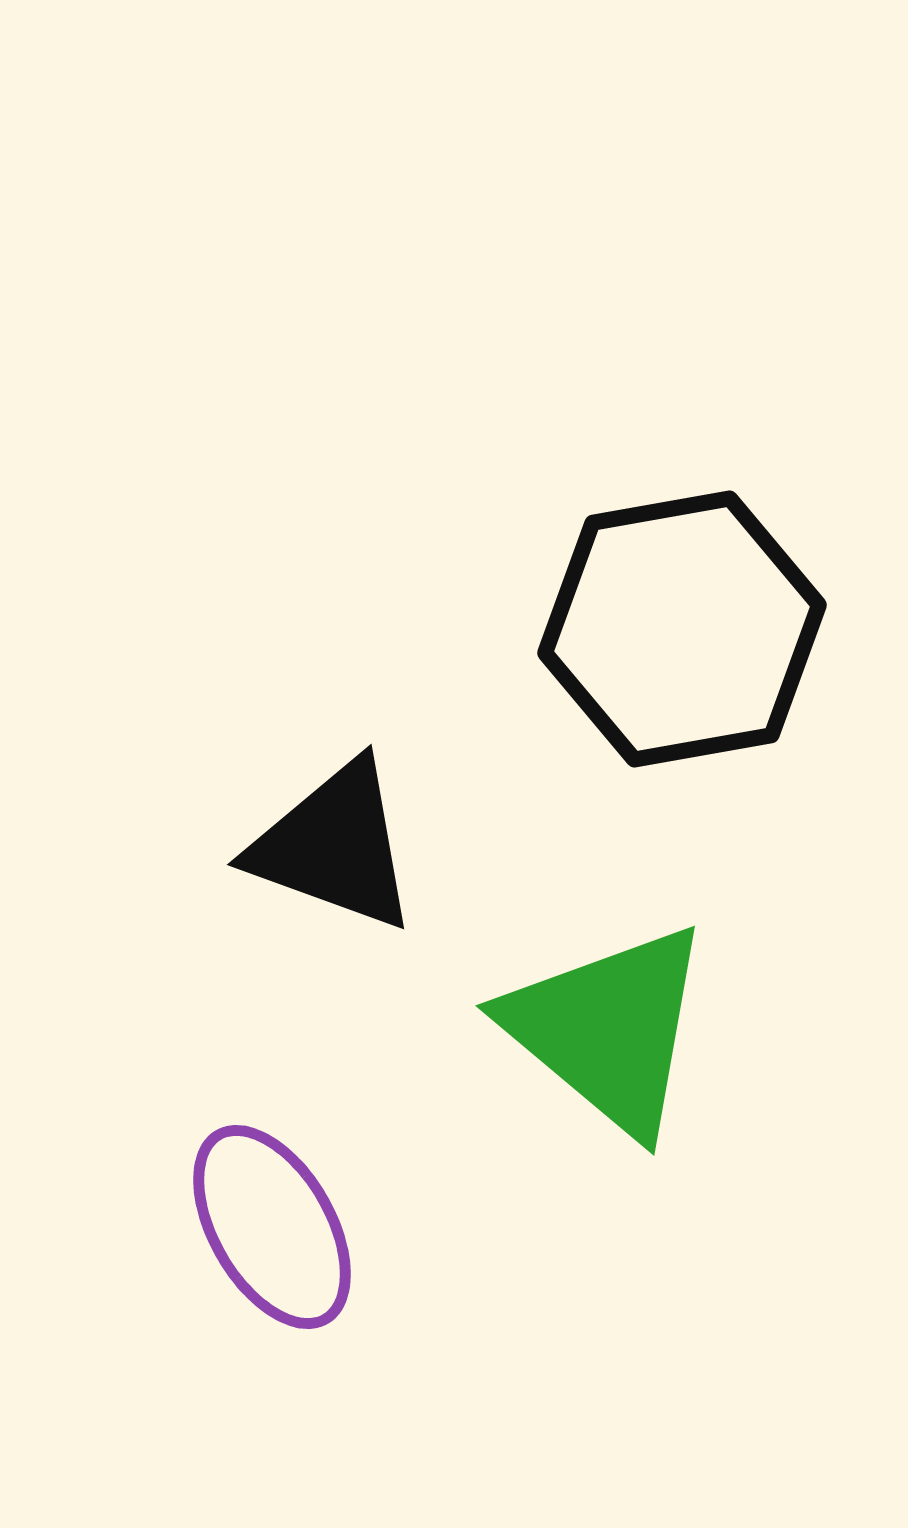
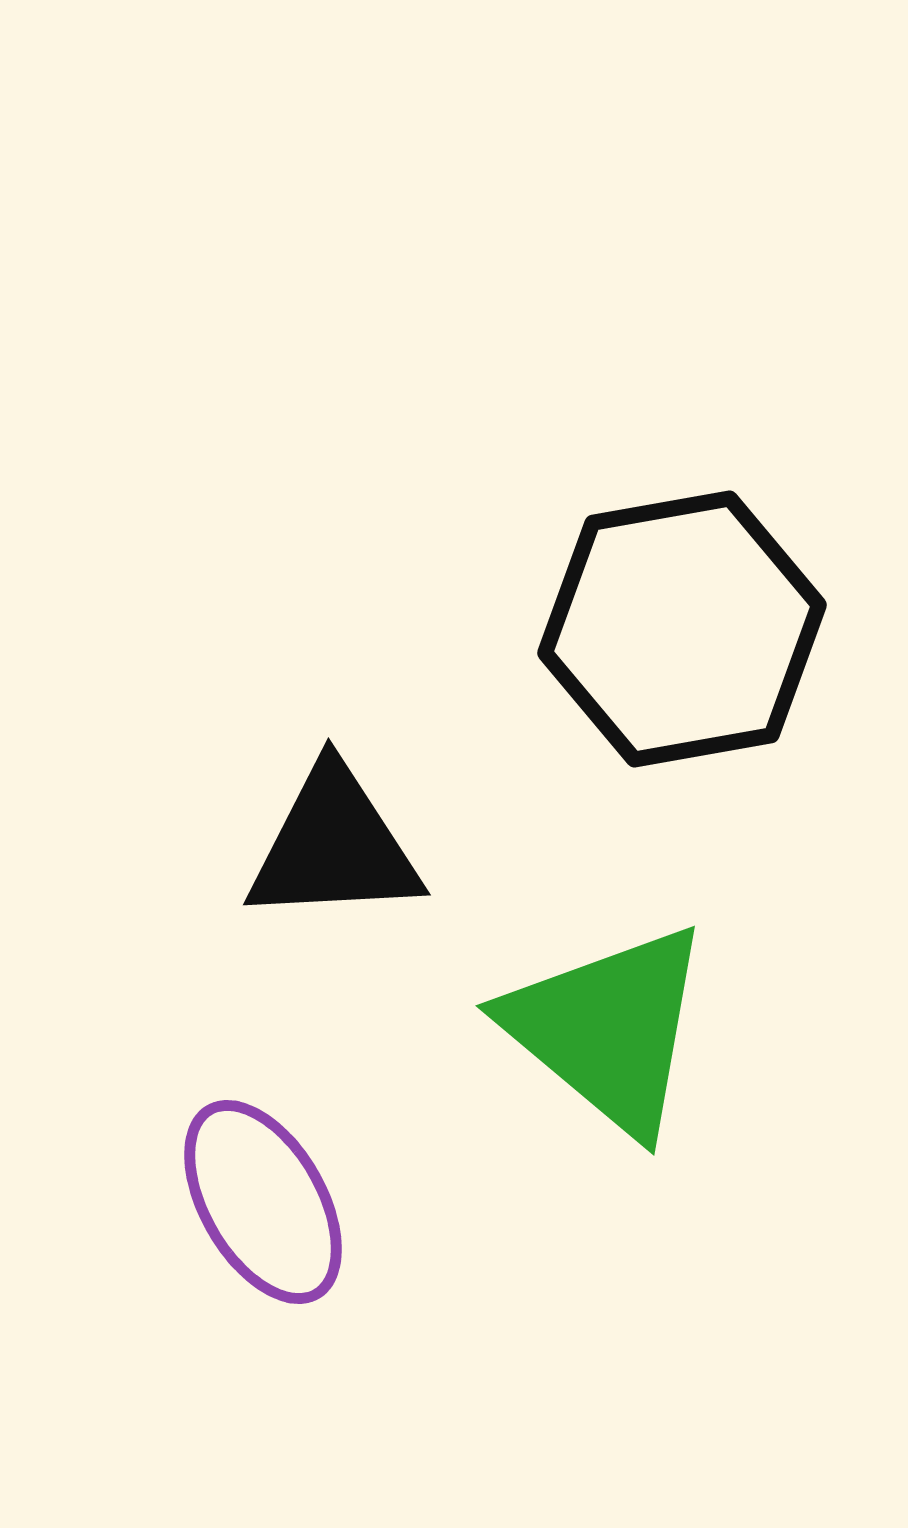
black triangle: rotated 23 degrees counterclockwise
purple ellipse: moved 9 px left, 25 px up
